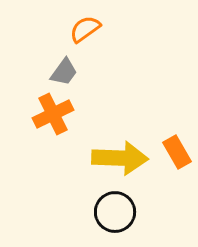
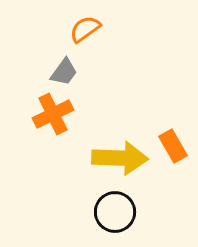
orange rectangle: moved 4 px left, 6 px up
